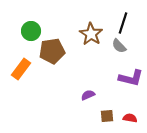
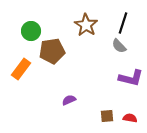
brown star: moved 5 px left, 9 px up
purple semicircle: moved 19 px left, 5 px down
